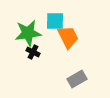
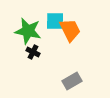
green star: moved 2 px up; rotated 20 degrees clockwise
orange trapezoid: moved 2 px right, 7 px up
gray rectangle: moved 5 px left, 2 px down
